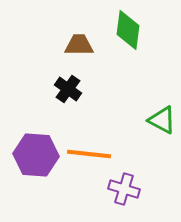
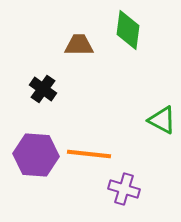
black cross: moved 25 px left
